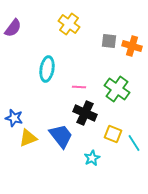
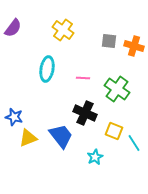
yellow cross: moved 6 px left, 6 px down
orange cross: moved 2 px right
pink line: moved 4 px right, 9 px up
blue star: moved 1 px up
yellow square: moved 1 px right, 3 px up
cyan star: moved 3 px right, 1 px up
